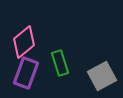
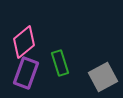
gray square: moved 1 px right, 1 px down
